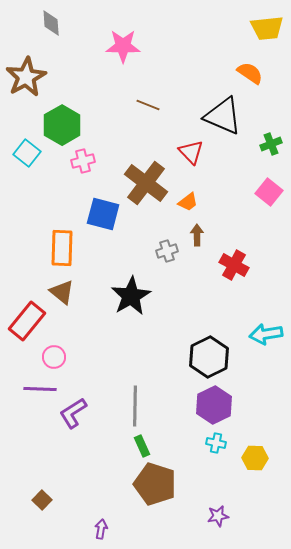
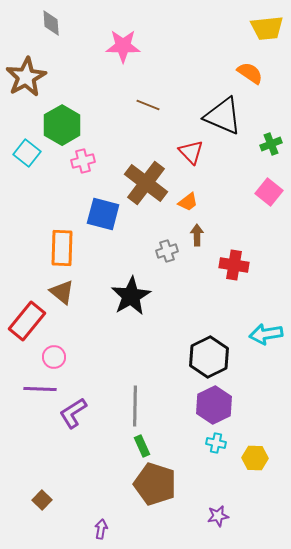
red cross: rotated 20 degrees counterclockwise
